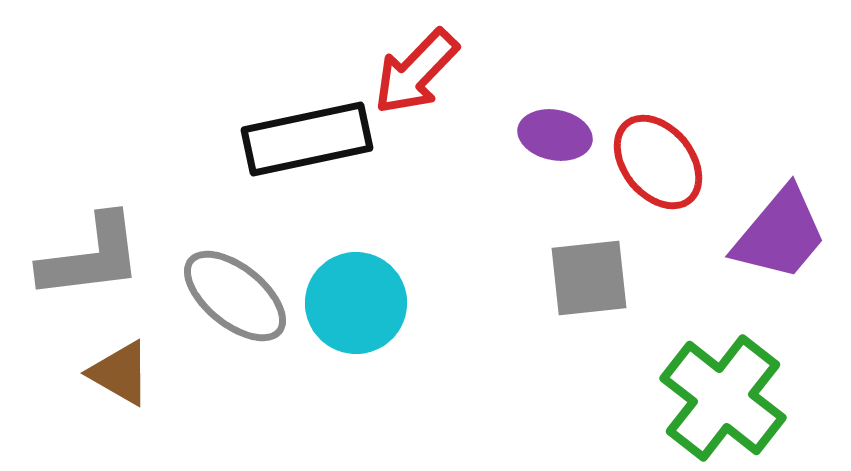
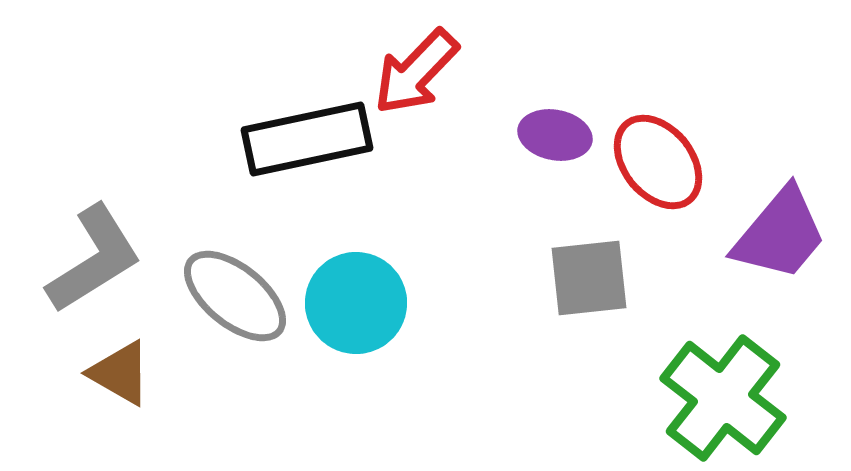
gray L-shape: moved 3 px right, 2 px down; rotated 25 degrees counterclockwise
